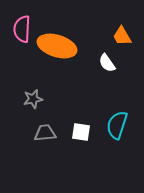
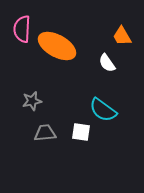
orange ellipse: rotated 12 degrees clockwise
gray star: moved 1 px left, 2 px down
cyan semicircle: moved 14 px left, 15 px up; rotated 72 degrees counterclockwise
